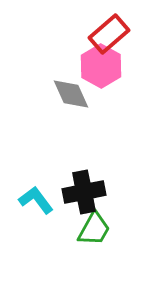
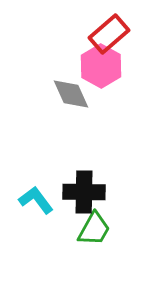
black cross: rotated 12 degrees clockwise
